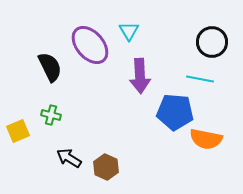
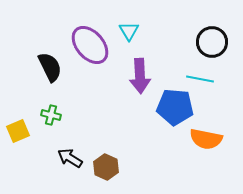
blue pentagon: moved 5 px up
black arrow: moved 1 px right
